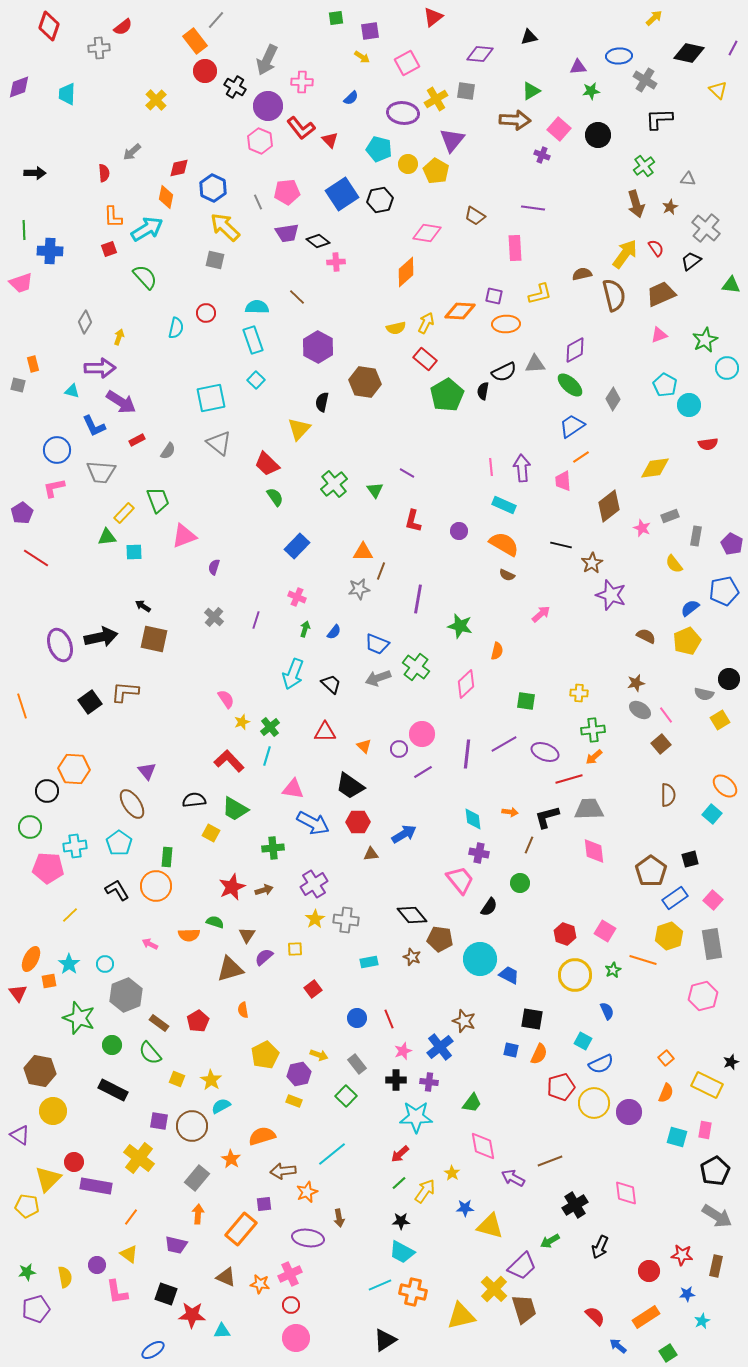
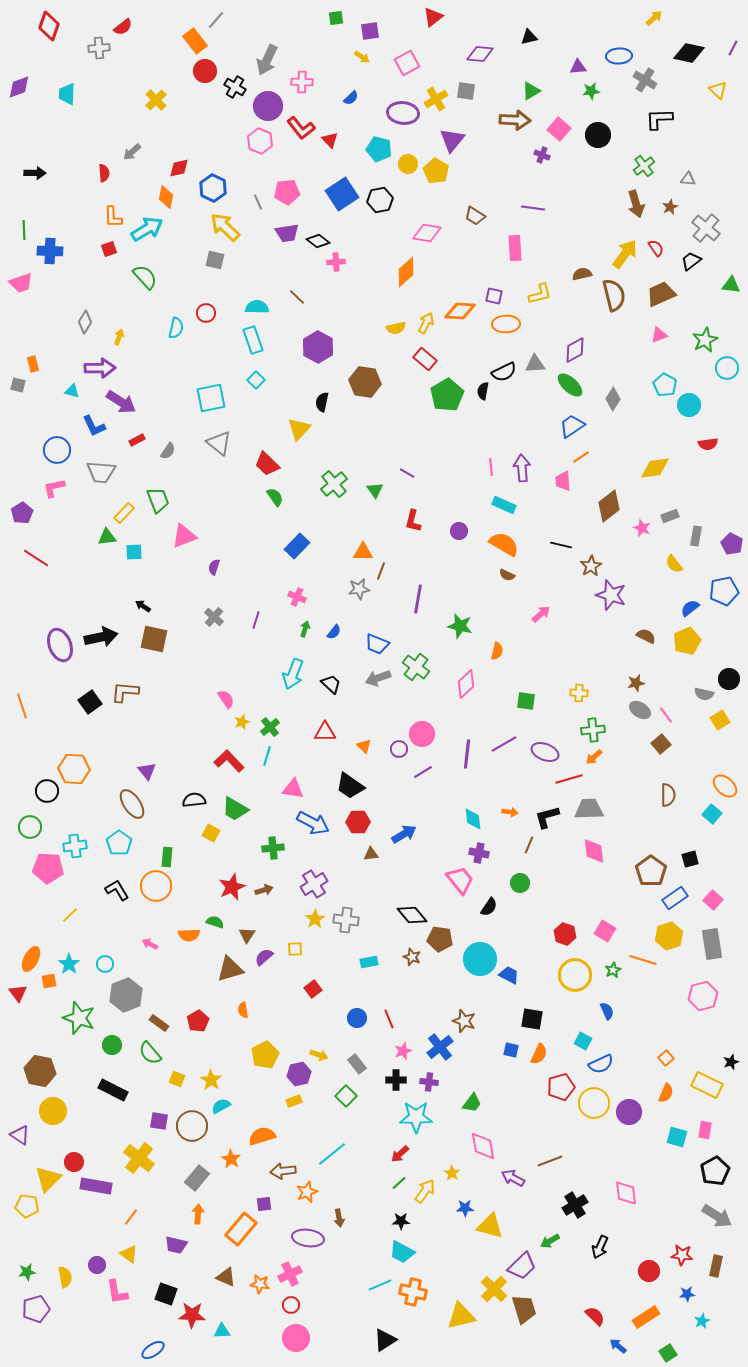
brown star at (592, 563): moved 1 px left, 3 px down
yellow rectangle at (294, 1101): rotated 42 degrees counterclockwise
